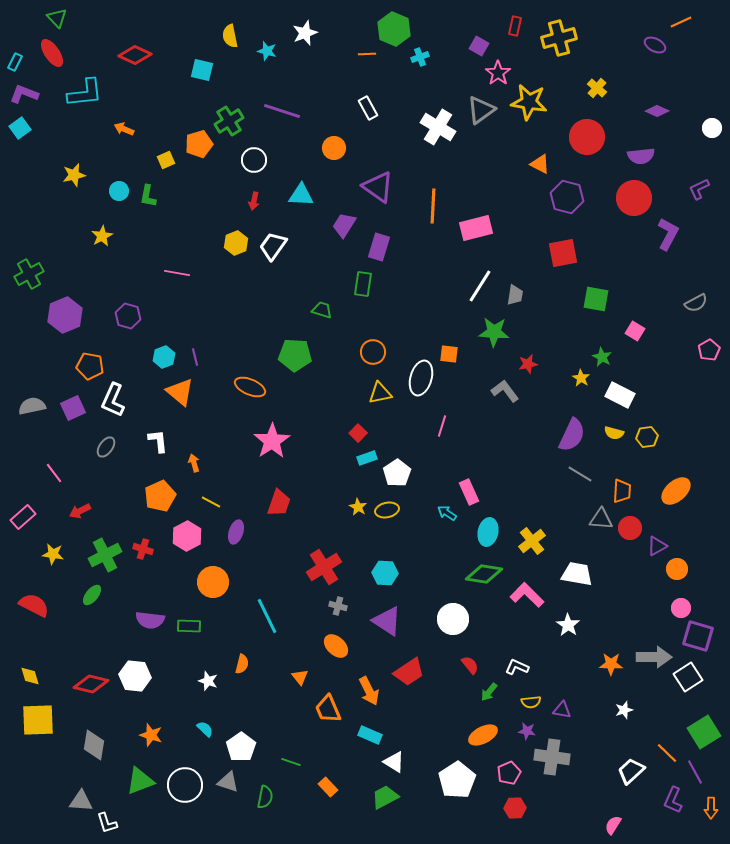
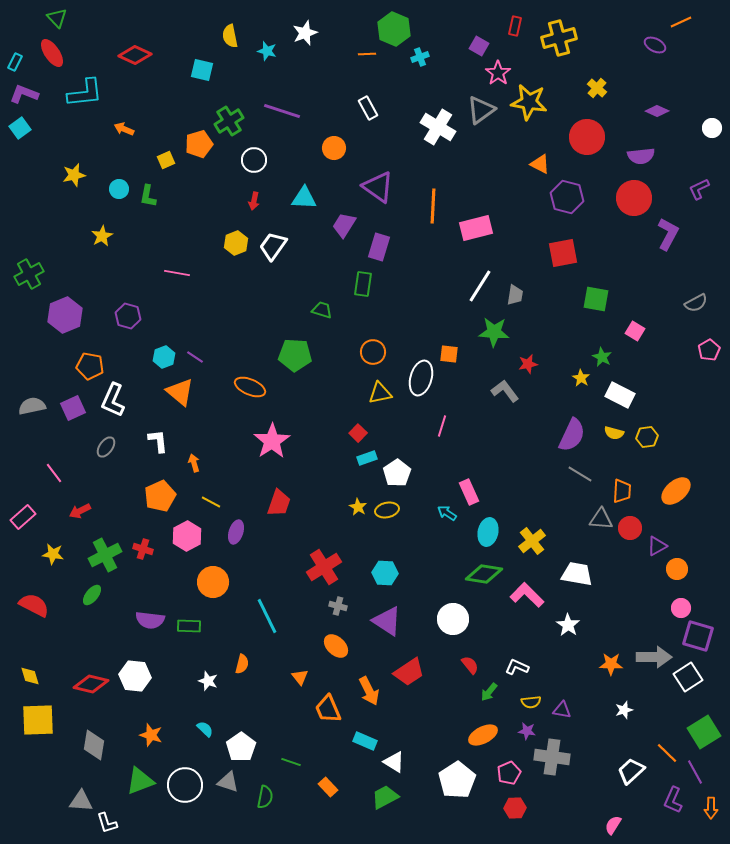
cyan circle at (119, 191): moved 2 px up
cyan triangle at (301, 195): moved 3 px right, 3 px down
purple line at (195, 357): rotated 42 degrees counterclockwise
cyan rectangle at (370, 735): moved 5 px left, 6 px down
